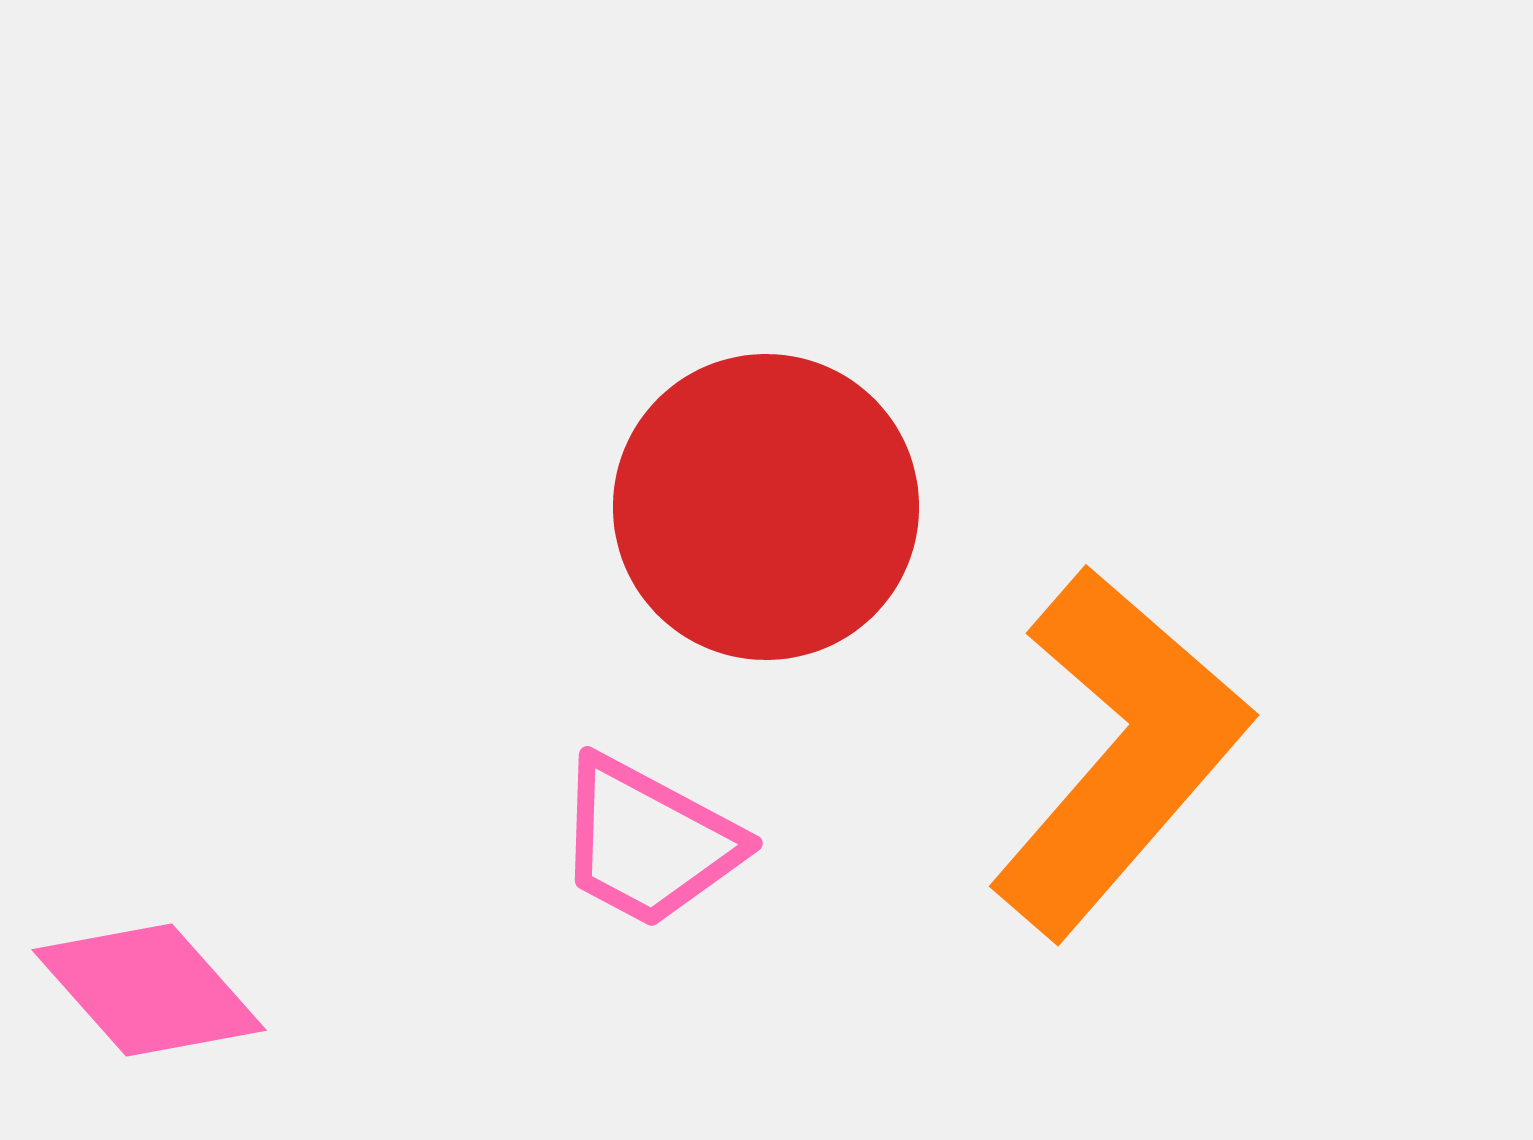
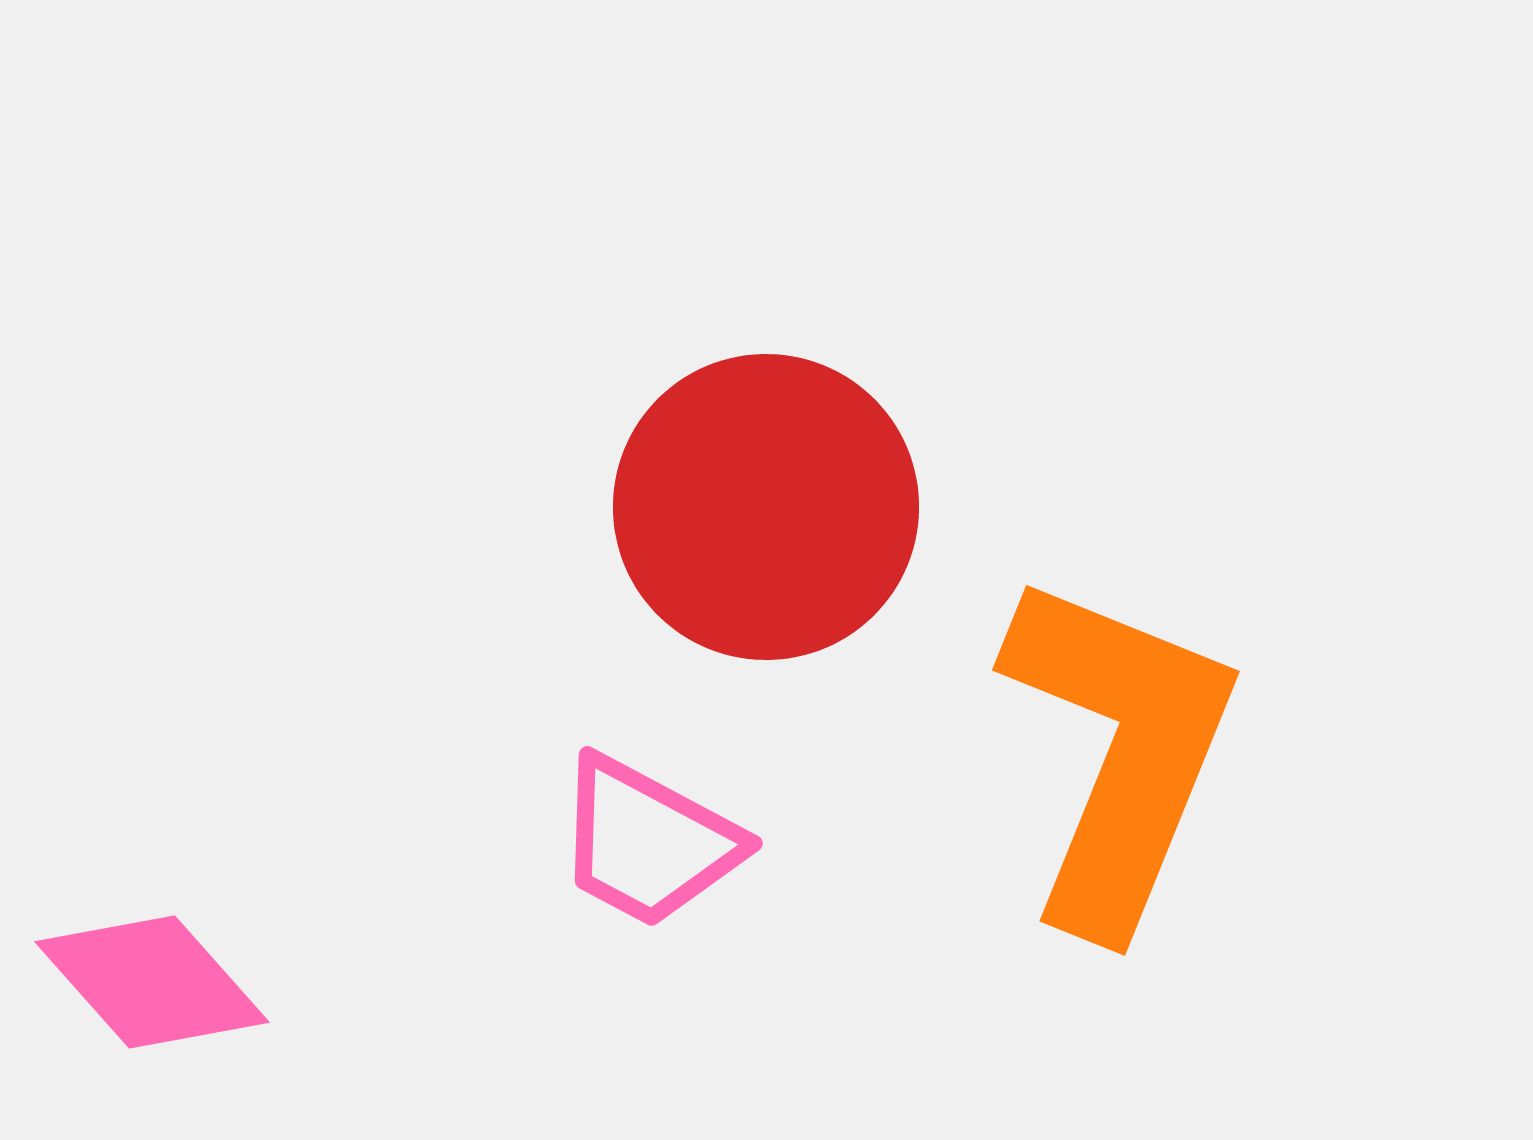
orange L-shape: rotated 19 degrees counterclockwise
pink diamond: moved 3 px right, 8 px up
